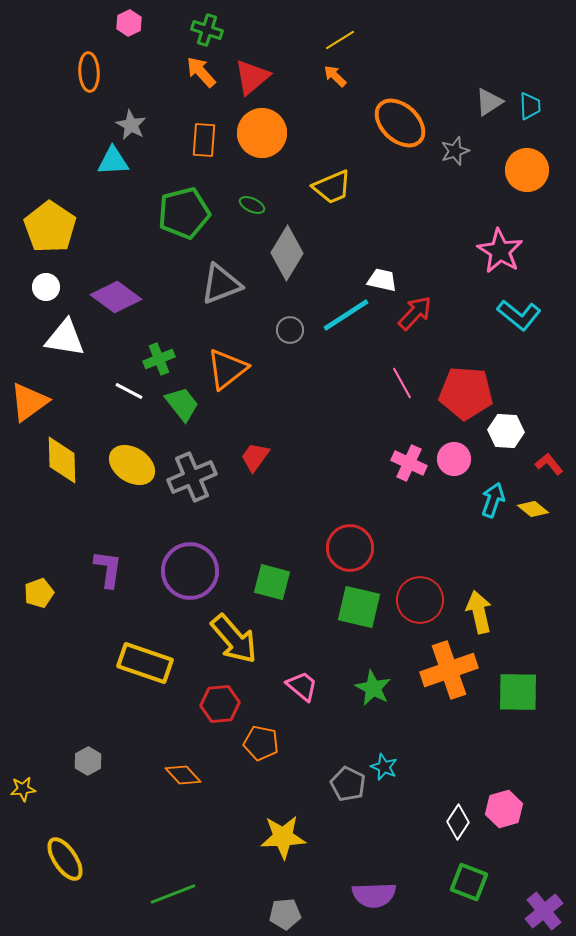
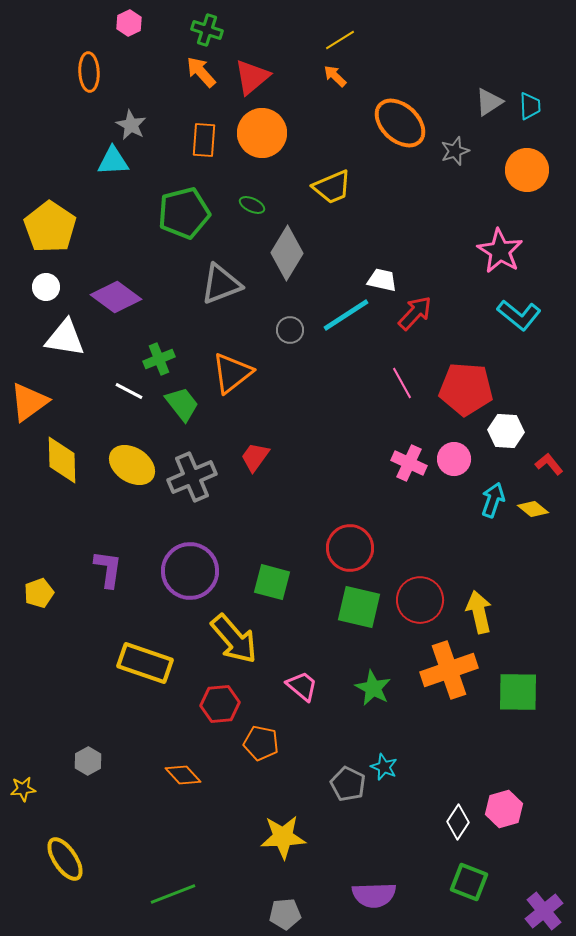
orange triangle at (227, 369): moved 5 px right, 4 px down
red pentagon at (466, 393): moved 4 px up
